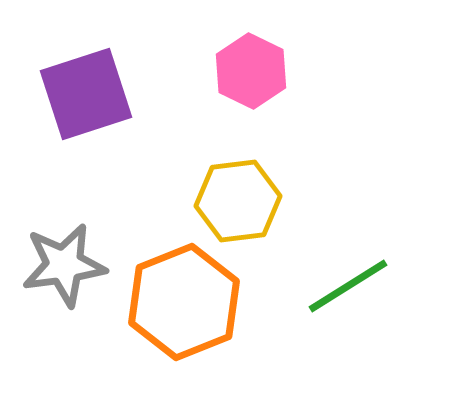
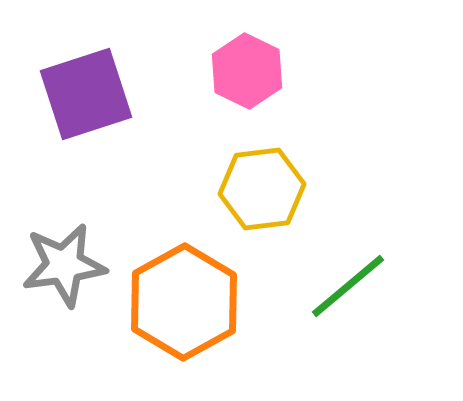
pink hexagon: moved 4 px left
yellow hexagon: moved 24 px right, 12 px up
green line: rotated 8 degrees counterclockwise
orange hexagon: rotated 7 degrees counterclockwise
